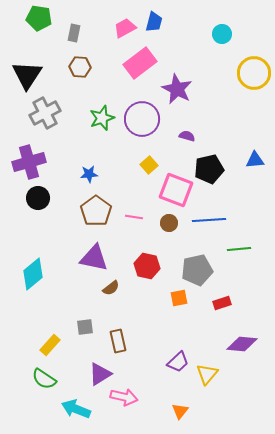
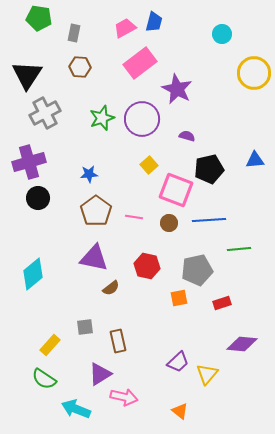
orange triangle at (180, 411): rotated 30 degrees counterclockwise
